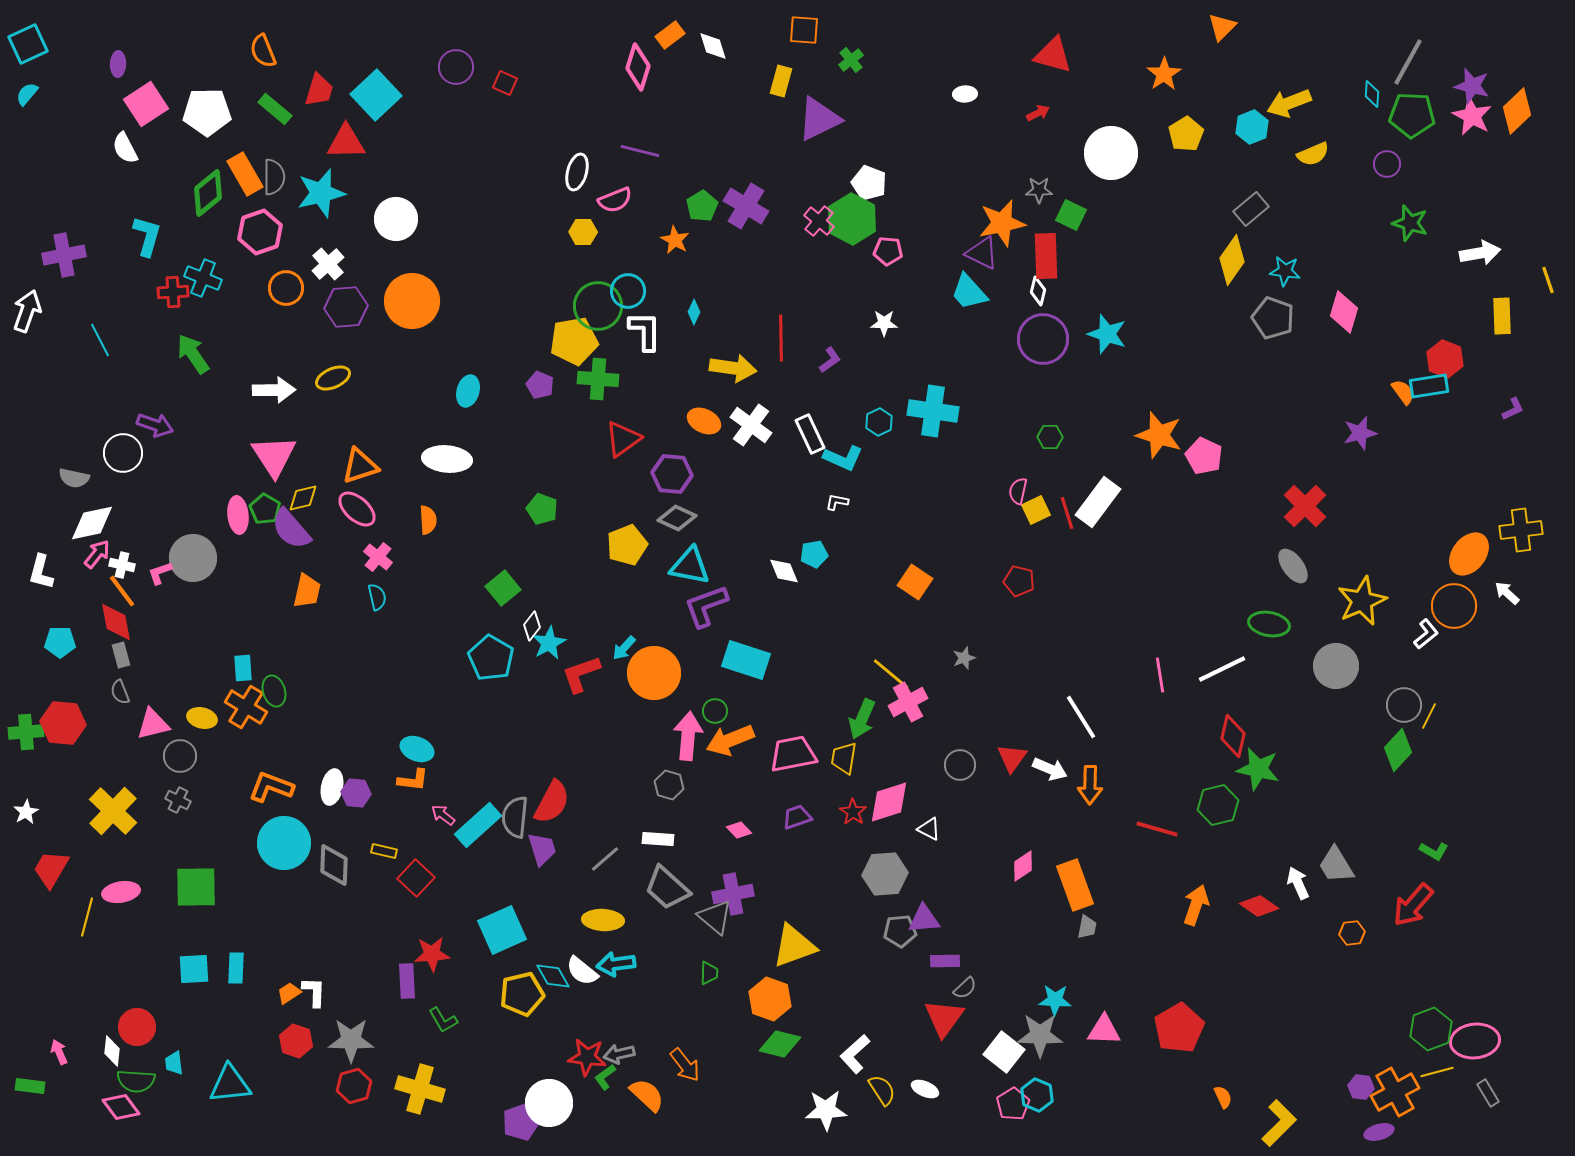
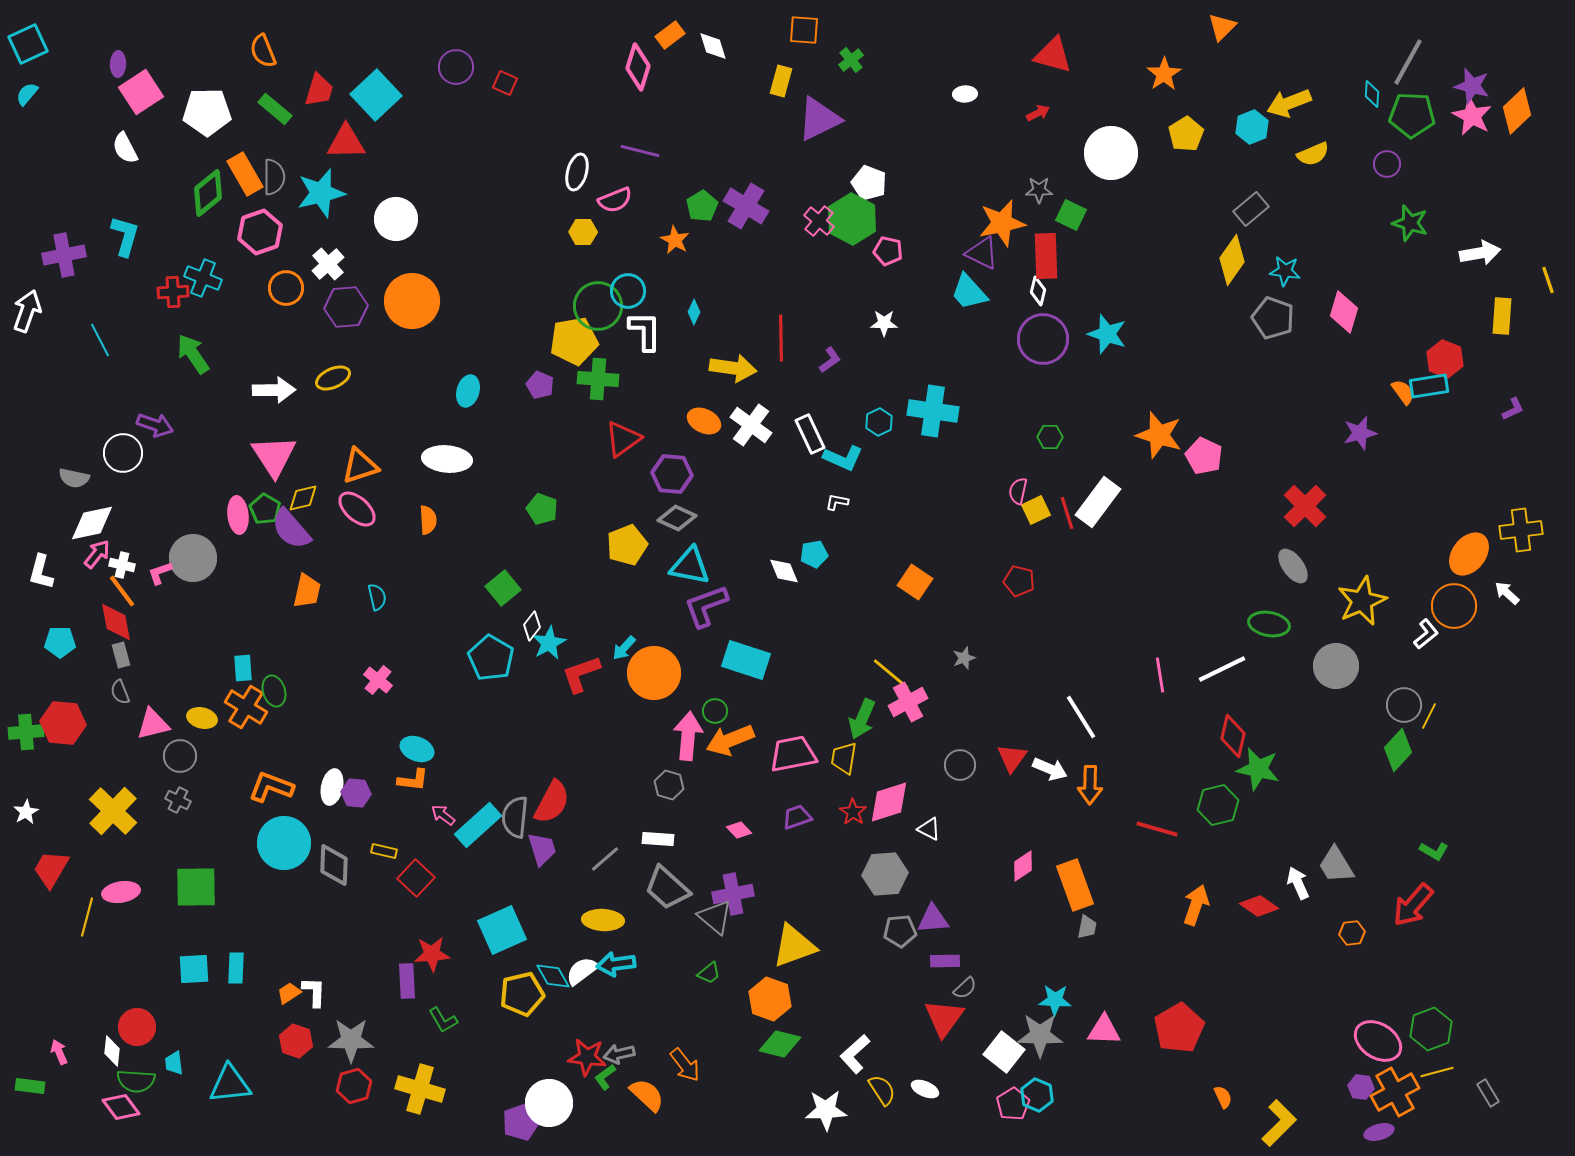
pink square at (146, 104): moved 5 px left, 12 px up
cyan L-shape at (147, 236): moved 22 px left
pink pentagon at (888, 251): rotated 8 degrees clockwise
yellow rectangle at (1502, 316): rotated 6 degrees clockwise
pink cross at (378, 557): moved 123 px down
purple triangle at (924, 919): moved 9 px right
white semicircle at (582, 971): rotated 104 degrees clockwise
green trapezoid at (709, 973): rotated 50 degrees clockwise
pink ellipse at (1475, 1041): moved 97 px left; rotated 39 degrees clockwise
